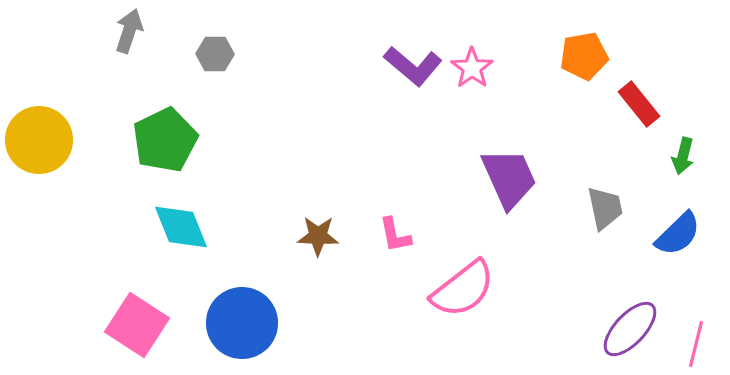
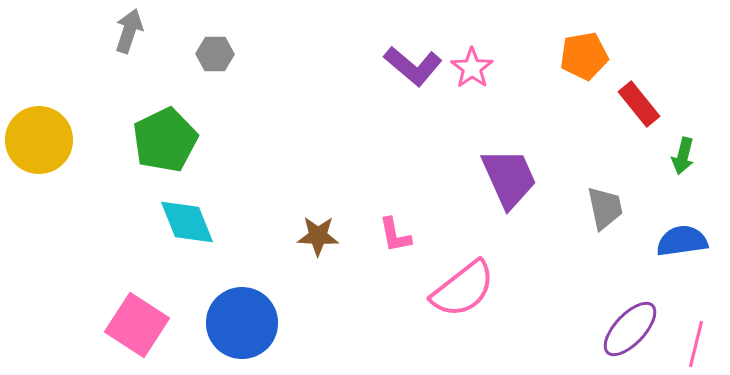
cyan diamond: moved 6 px right, 5 px up
blue semicircle: moved 4 px right, 7 px down; rotated 144 degrees counterclockwise
